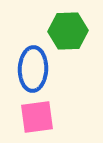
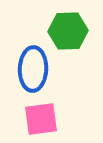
pink square: moved 4 px right, 2 px down
